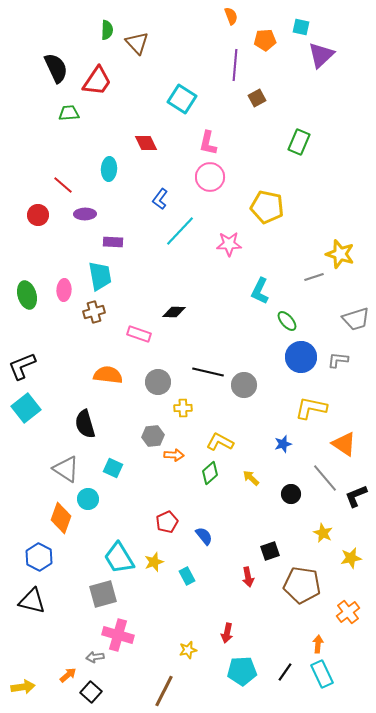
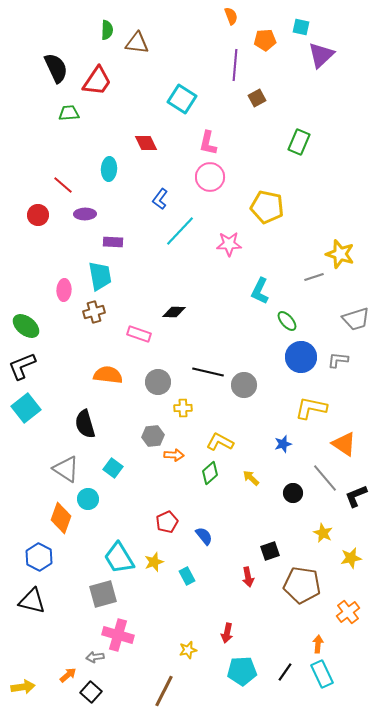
brown triangle at (137, 43): rotated 40 degrees counterclockwise
green ellipse at (27, 295): moved 1 px left, 31 px down; rotated 36 degrees counterclockwise
cyan square at (113, 468): rotated 12 degrees clockwise
black circle at (291, 494): moved 2 px right, 1 px up
